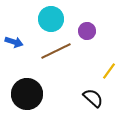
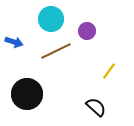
black semicircle: moved 3 px right, 9 px down
